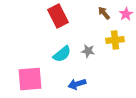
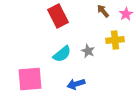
brown arrow: moved 1 px left, 2 px up
gray star: rotated 16 degrees clockwise
blue arrow: moved 1 px left
